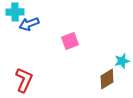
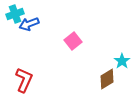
cyan cross: moved 2 px down; rotated 18 degrees counterclockwise
pink square: moved 3 px right; rotated 18 degrees counterclockwise
cyan star: rotated 21 degrees counterclockwise
